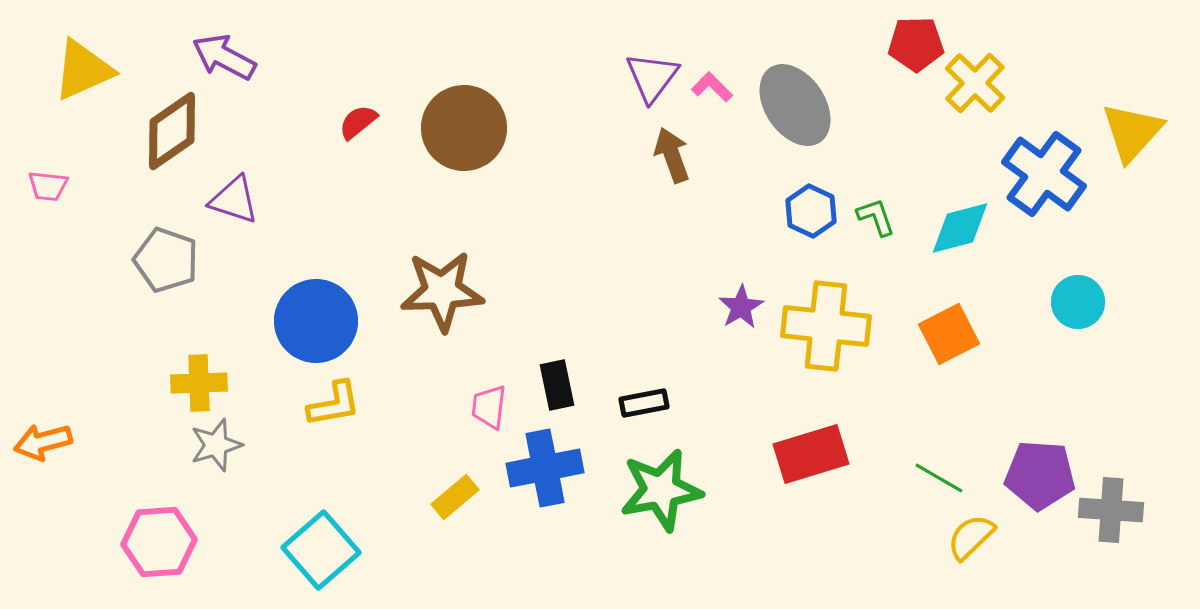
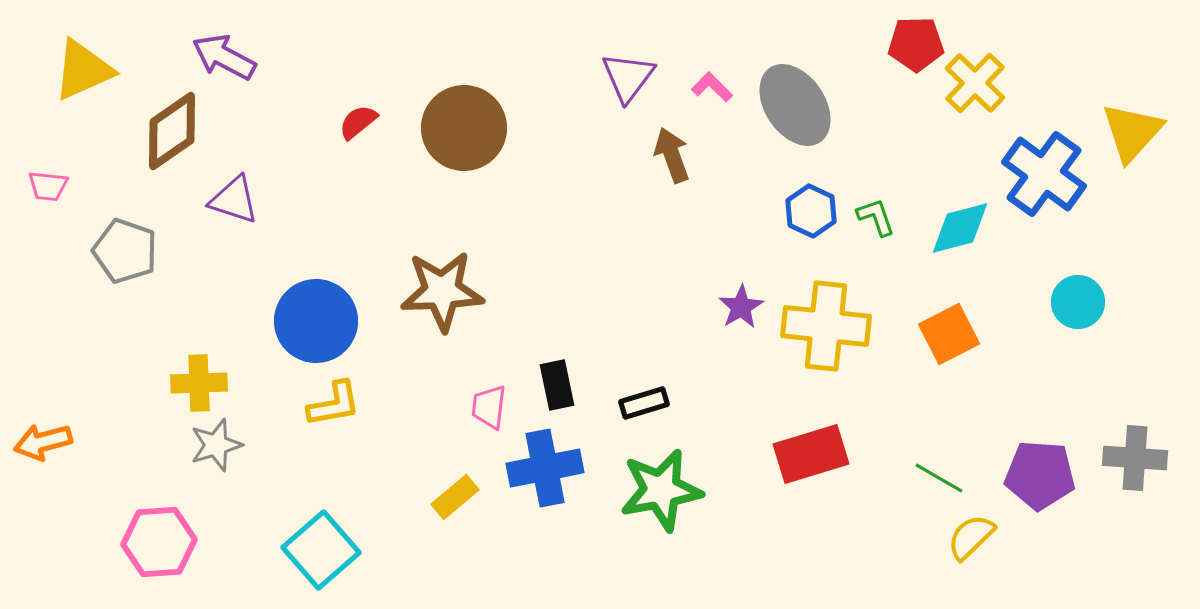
purple triangle at (652, 77): moved 24 px left
gray pentagon at (166, 260): moved 41 px left, 9 px up
black rectangle at (644, 403): rotated 6 degrees counterclockwise
gray cross at (1111, 510): moved 24 px right, 52 px up
